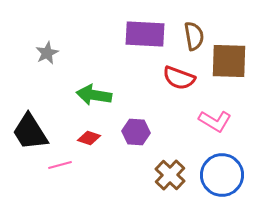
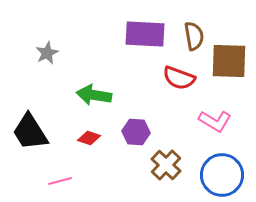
pink line: moved 16 px down
brown cross: moved 4 px left, 10 px up
